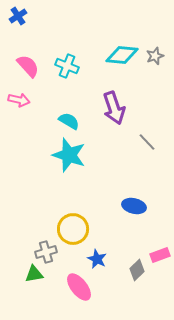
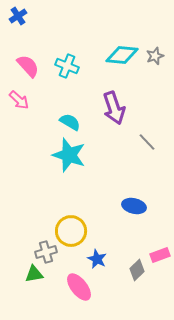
pink arrow: rotated 30 degrees clockwise
cyan semicircle: moved 1 px right, 1 px down
yellow circle: moved 2 px left, 2 px down
